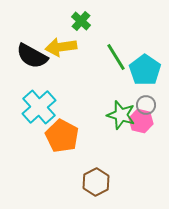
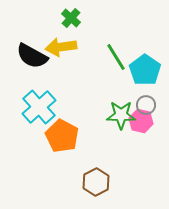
green cross: moved 10 px left, 3 px up
green star: rotated 16 degrees counterclockwise
